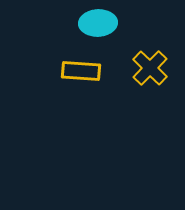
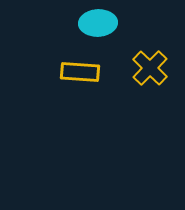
yellow rectangle: moved 1 px left, 1 px down
